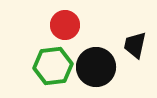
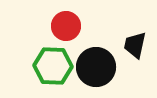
red circle: moved 1 px right, 1 px down
green hexagon: rotated 9 degrees clockwise
